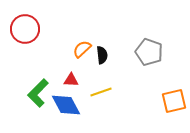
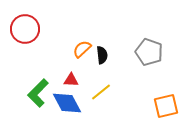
yellow line: rotated 20 degrees counterclockwise
orange square: moved 8 px left, 5 px down
blue diamond: moved 1 px right, 2 px up
